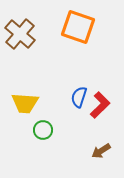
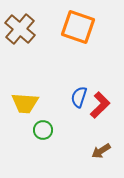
brown cross: moved 5 px up
